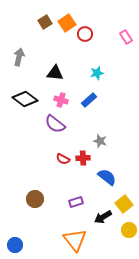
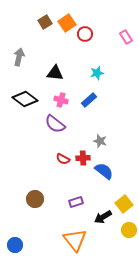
blue semicircle: moved 3 px left, 6 px up
